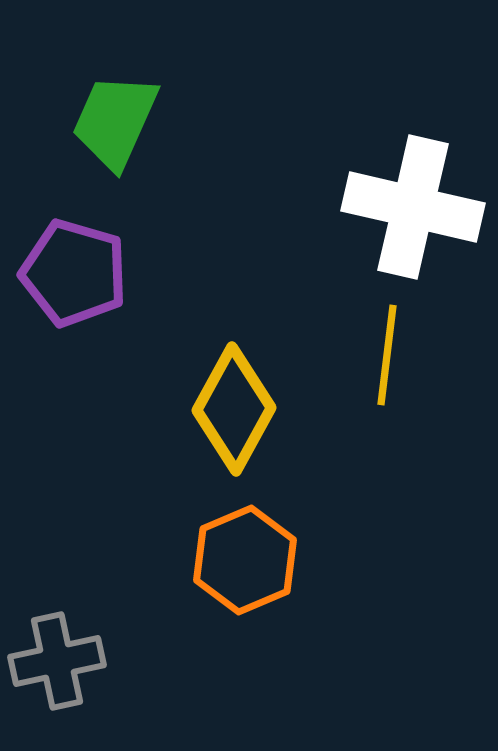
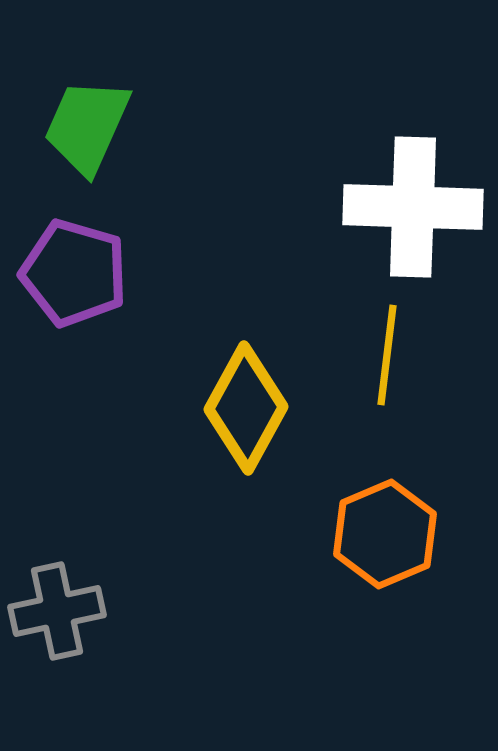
green trapezoid: moved 28 px left, 5 px down
white cross: rotated 11 degrees counterclockwise
yellow diamond: moved 12 px right, 1 px up
orange hexagon: moved 140 px right, 26 px up
gray cross: moved 50 px up
